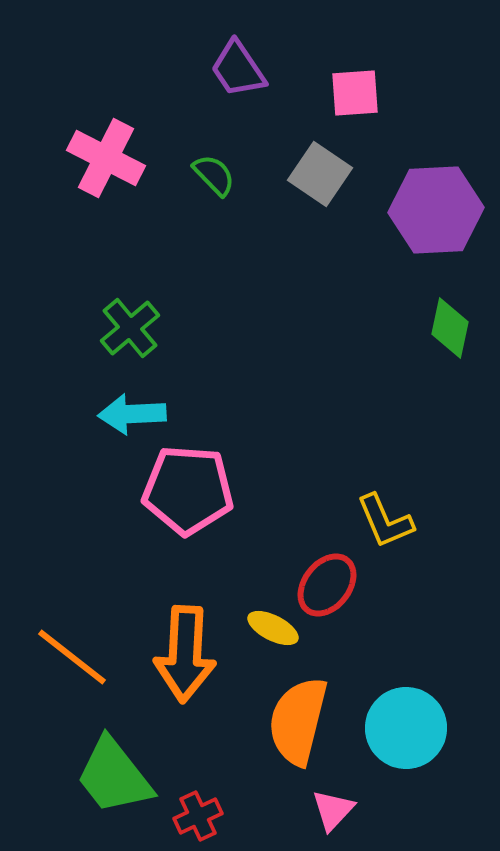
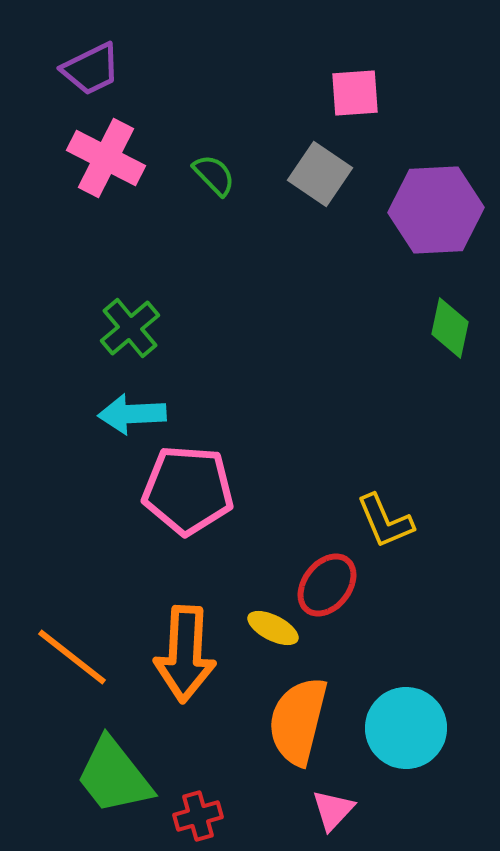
purple trapezoid: moved 147 px left; rotated 82 degrees counterclockwise
red cross: rotated 9 degrees clockwise
